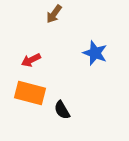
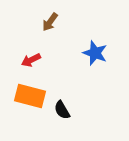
brown arrow: moved 4 px left, 8 px down
orange rectangle: moved 3 px down
